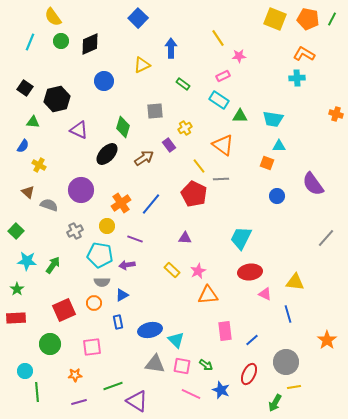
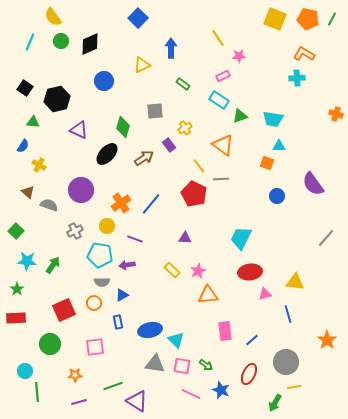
green triangle at (240, 116): rotated 21 degrees counterclockwise
pink triangle at (265, 294): rotated 40 degrees counterclockwise
pink square at (92, 347): moved 3 px right
